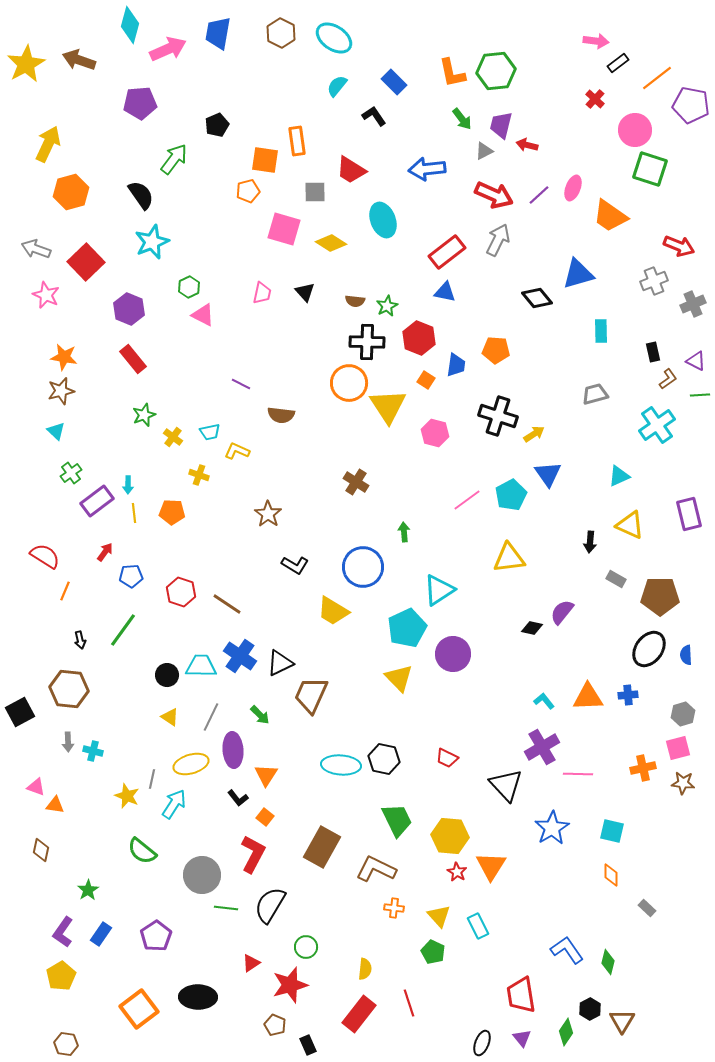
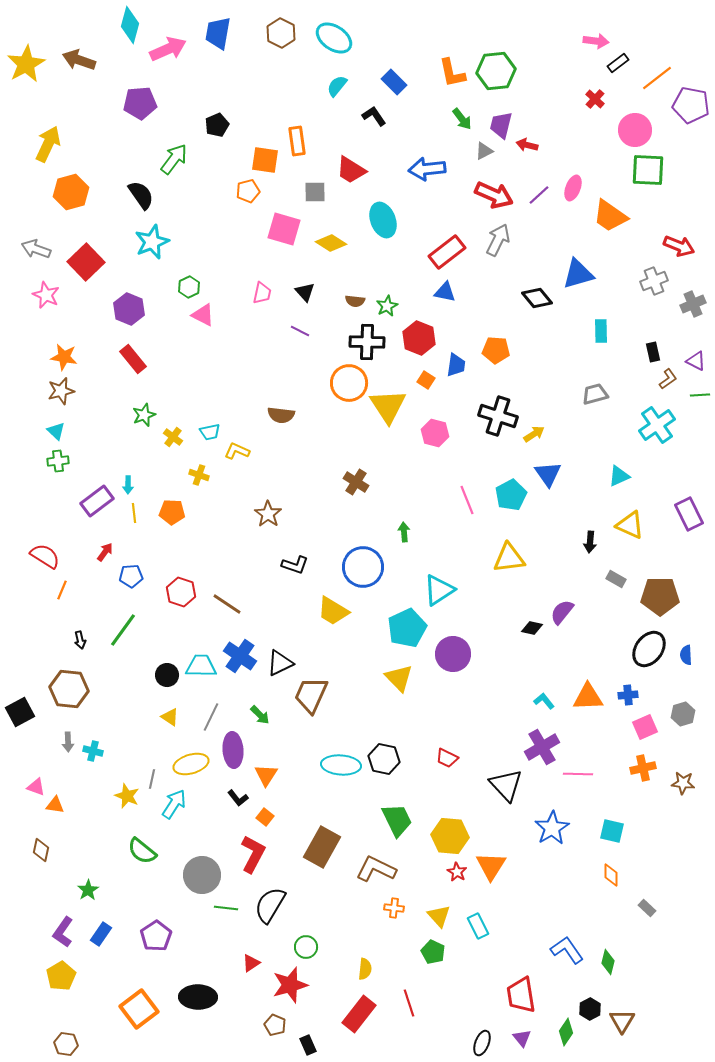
green square at (650, 169): moved 2 px left, 1 px down; rotated 15 degrees counterclockwise
purple line at (241, 384): moved 59 px right, 53 px up
green cross at (71, 473): moved 13 px left, 12 px up; rotated 30 degrees clockwise
pink line at (467, 500): rotated 76 degrees counterclockwise
purple rectangle at (689, 514): rotated 12 degrees counterclockwise
black L-shape at (295, 565): rotated 12 degrees counterclockwise
orange line at (65, 591): moved 3 px left, 1 px up
pink square at (678, 748): moved 33 px left, 21 px up; rotated 10 degrees counterclockwise
